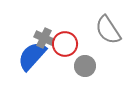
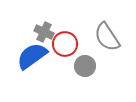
gray semicircle: moved 1 px left, 7 px down
gray cross: moved 6 px up
blue semicircle: rotated 12 degrees clockwise
